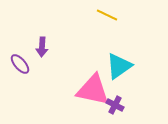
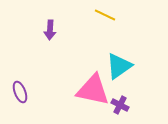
yellow line: moved 2 px left
purple arrow: moved 8 px right, 17 px up
purple ellipse: moved 28 px down; rotated 20 degrees clockwise
purple cross: moved 5 px right
